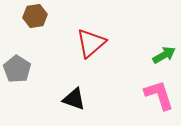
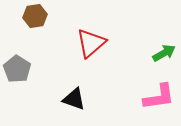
green arrow: moved 2 px up
pink L-shape: moved 2 px down; rotated 100 degrees clockwise
